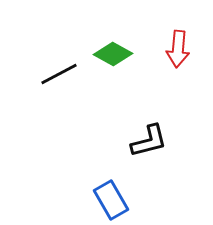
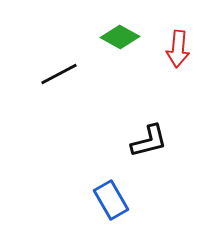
green diamond: moved 7 px right, 17 px up
